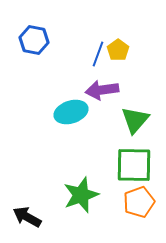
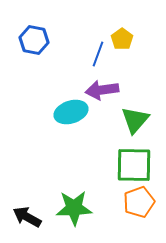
yellow pentagon: moved 4 px right, 11 px up
green star: moved 7 px left, 13 px down; rotated 18 degrees clockwise
